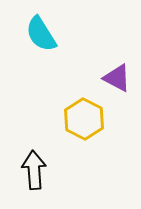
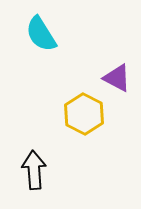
yellow hexagon: moved 5 px up
